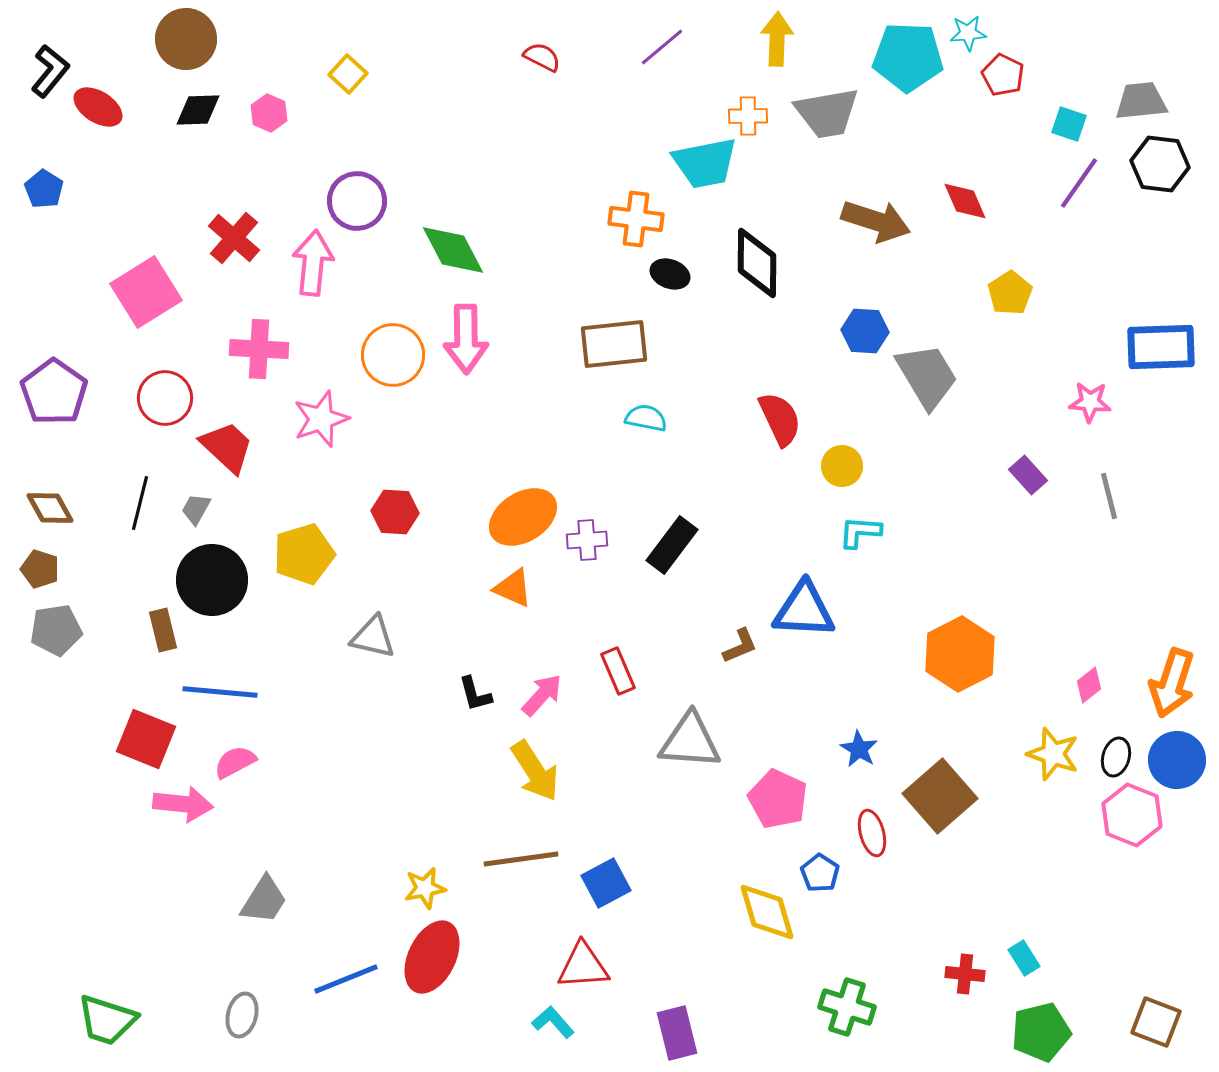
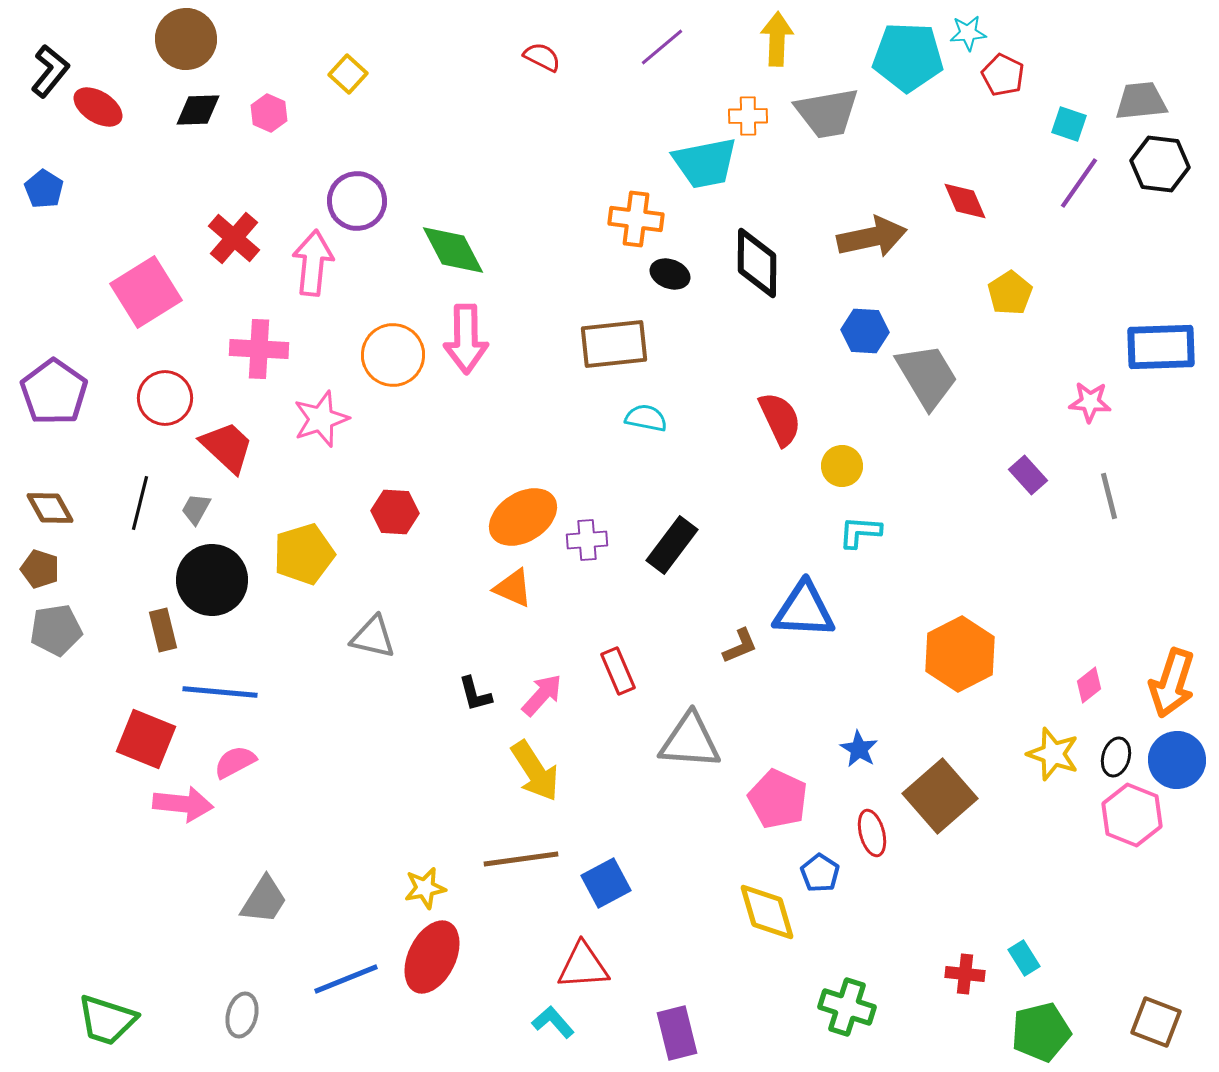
brown arrow at (876, 221): moved 4 px left, 16 px down; rotated 30 degrees counterclockwise
